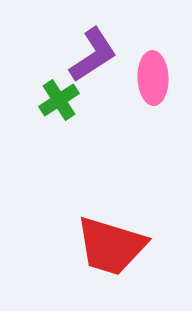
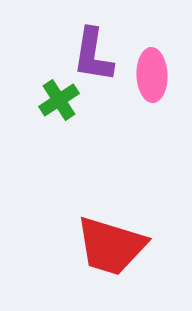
purple L-shape: rotated 132 degrees clockwise
pink ellipse: moved 1 px left, 3 px up
